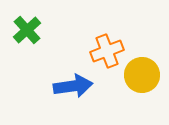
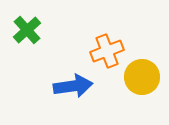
yellow circle: moved 2 px down
